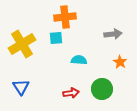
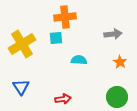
green circle: moved 15 px right, 8 px down
red arrow: moved 8 px left, 6 px down
